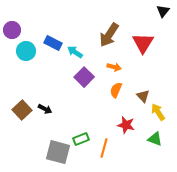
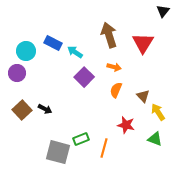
purple circle: moved 5 px right, 43 px down
brown arrow: rotated 130 degrees clockwise
